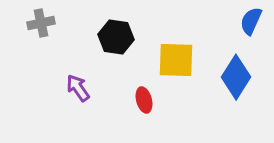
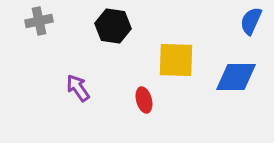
gray cross: moved 2 px left, 2 px up
black hexagon: moved 3 px left, 11 px up
blue diamond: rotated 57 degrees clockwise
